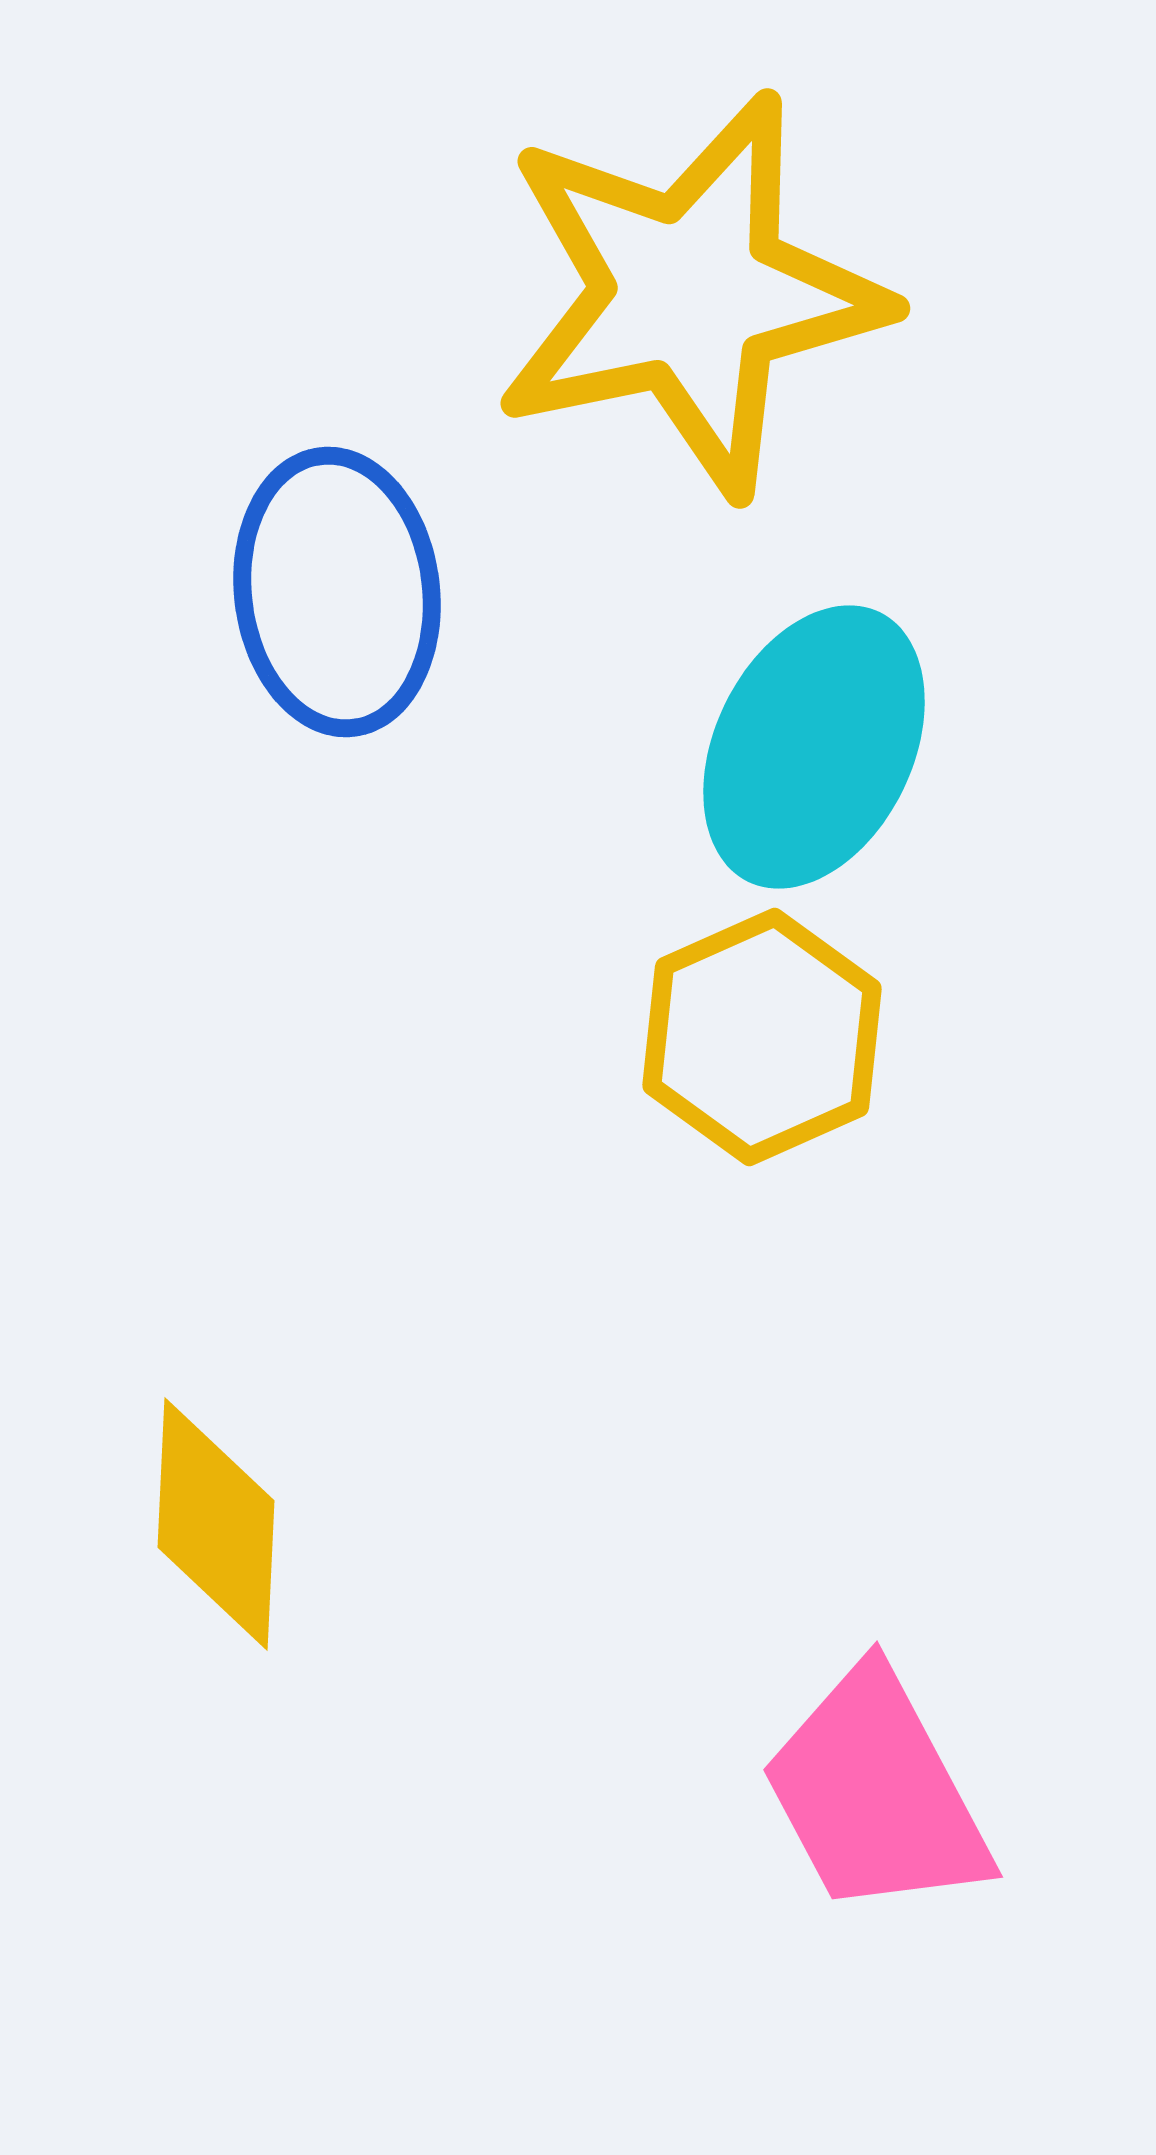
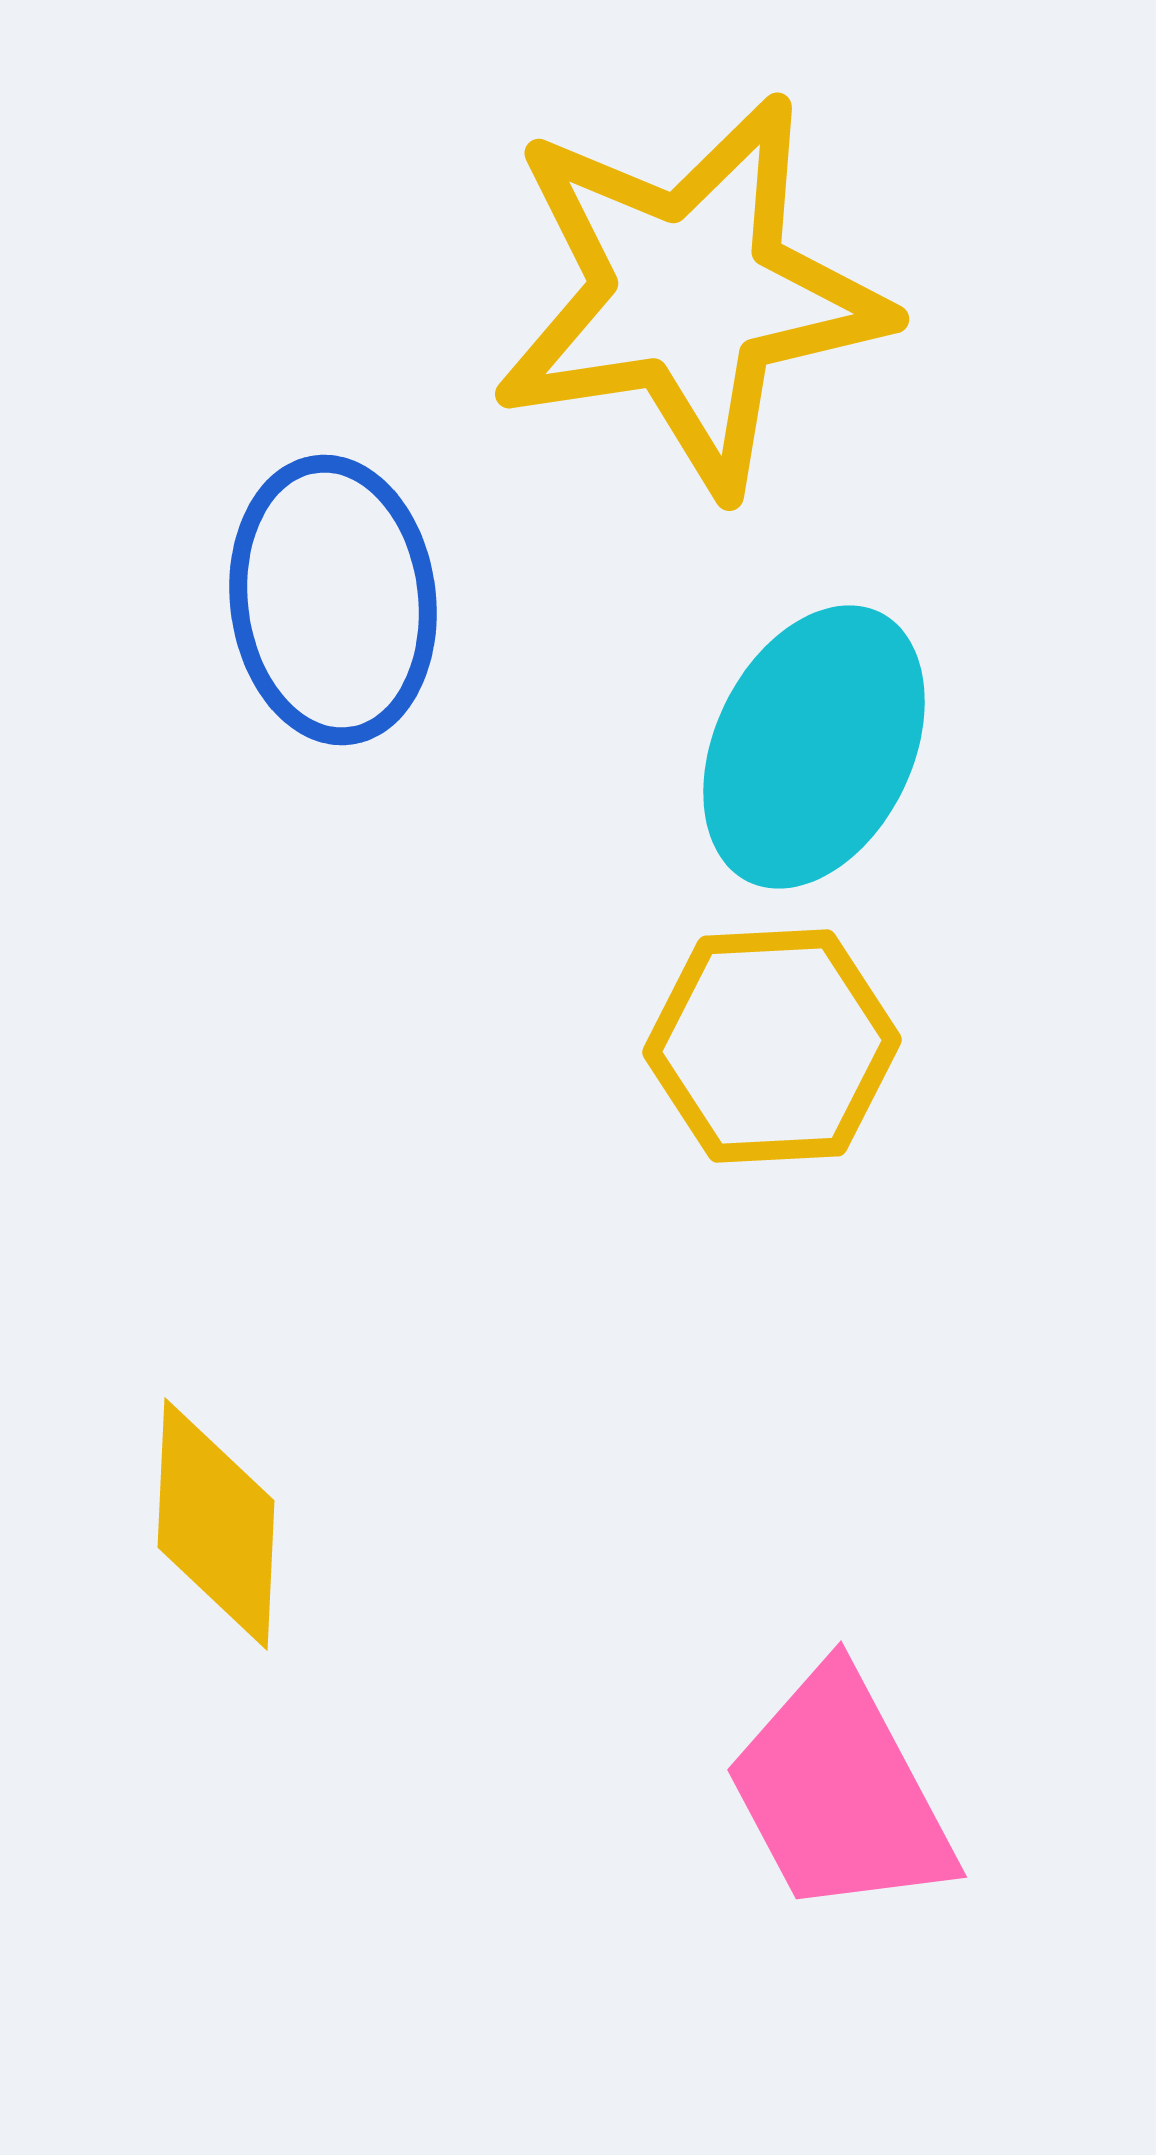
yellow star: rotated 3 degrees clockwise
blue ellipse: moved 4 px left, 8 px down
yellow hexagon: moved 10 px right, 9 px down; rotated 21 degrees clockwise
pink trapezoid: moved 36 px left
